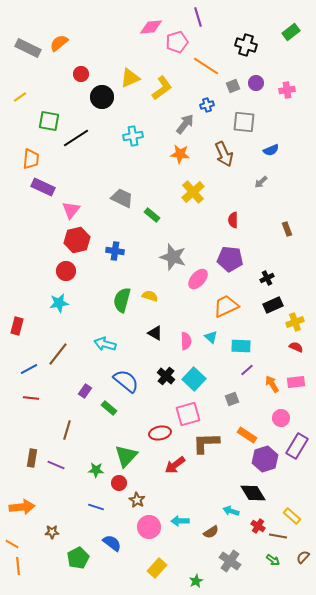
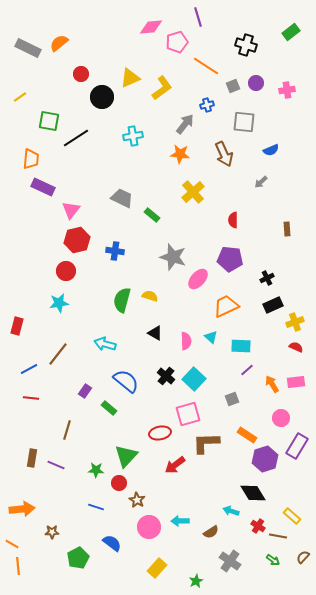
brown rectangle at (287, 229): rotated 16 degrees clockwise
orange arrow at (22, 507): moved 2 px down
